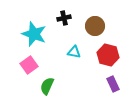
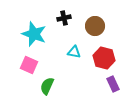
red hexagon: moved 4 px left, 3 px down
pink square: rotated 30 degrees counterclockwise
